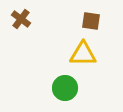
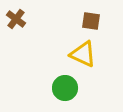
brown cross: moved 5 px left
yellow triangle: rotated 24 degrees clockwise
